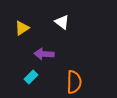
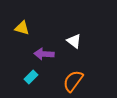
white triangle: moved 12 px right, 19 px down
yellow triangle: rotated 49 degrees clockwise
orange semicircle: moved 1 px left, 1 px up; rotated 145 degrees counterclockwise
